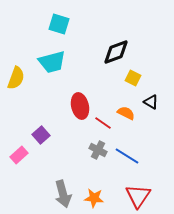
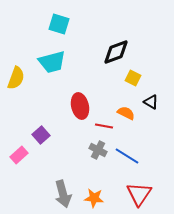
red line: moved 1 px right, 3 px down; rotated 24 degrees counterclockwise
red triangle: moved 1 px right, 2 px up
